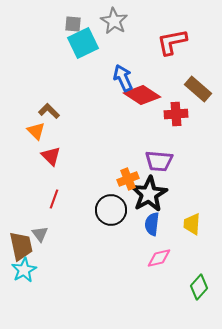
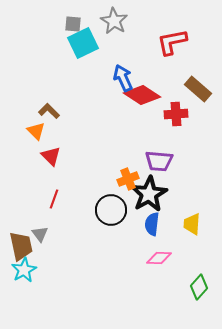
pink diamond: rotated 15 degrees clockwise
